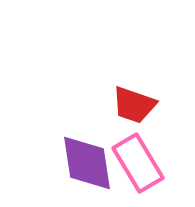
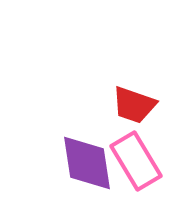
pink rectangle: moved 2 px left, 2 px up
